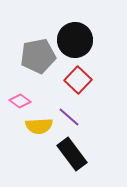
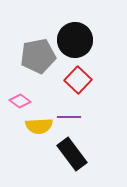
purple line: rotated 40 degrees counterclockwise
